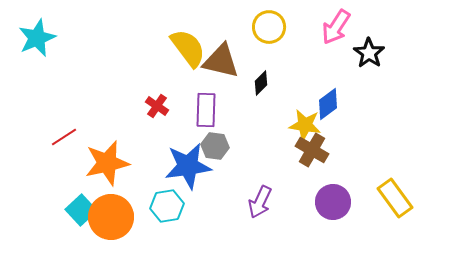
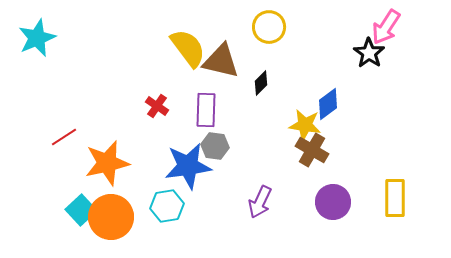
pink arrow: moved 50 px right
yellow rectangle: rotated 36 degrees clockwise
